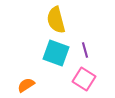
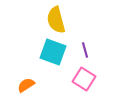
cyan square: moved 3 px left, 1 px up
